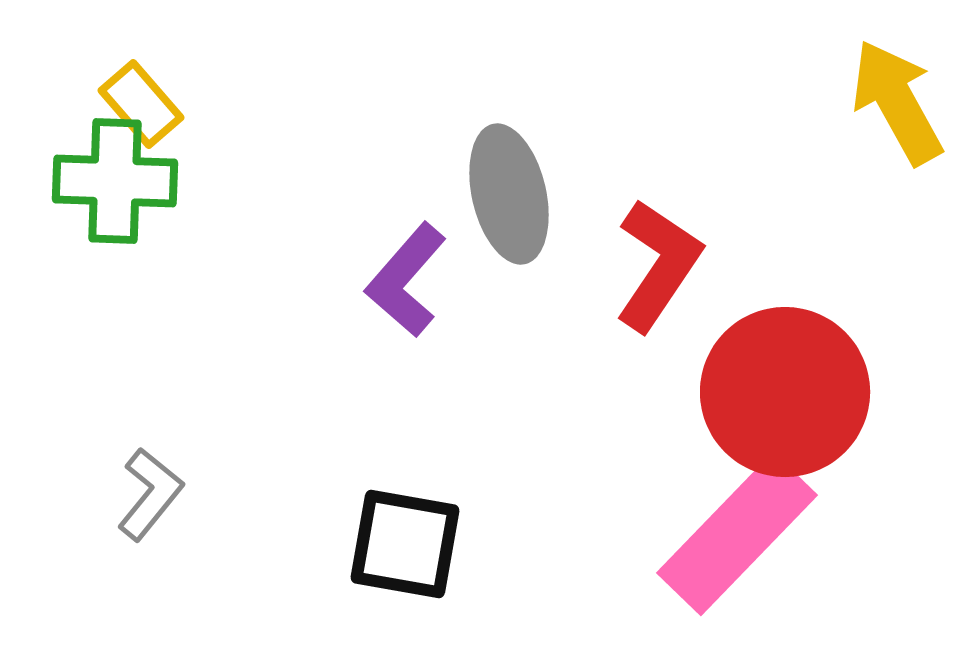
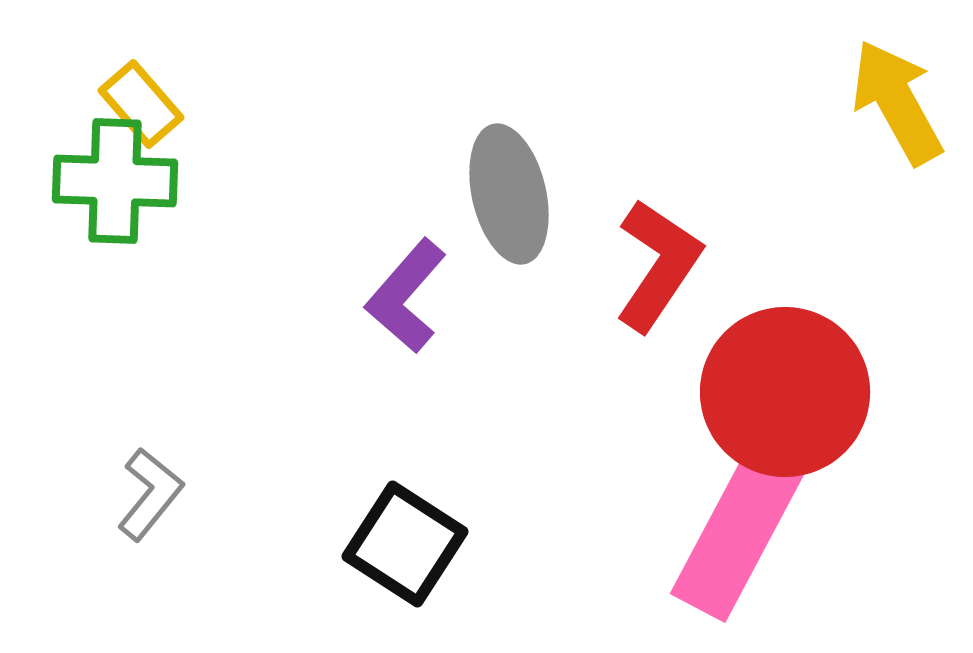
purple L-shape: moved 16 px down
pink rectangle: rotated 16 degrees counterclockwise
black square: rotated 23 degrees clockwise
